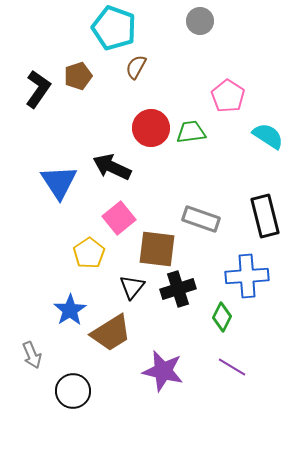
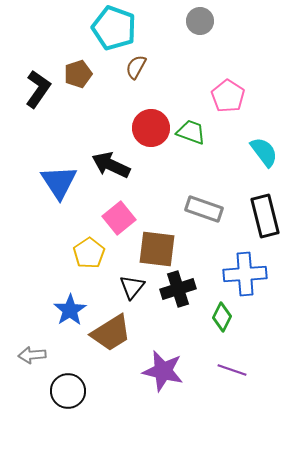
brown pentagon: moved 2 px up
green trapezoid: rotated 28 degrees clockwise
cyan semicircle: moved 4 px left, 16 px down; rotated 20 degrees clockwise
black arrow: moved 1 px left, 2 px up
gray rectangle: moved 3 px right, 10 px up
blue cross: moved 2 px left, 2 px up
gray arrow: rotated 108 degrees clockwise
purple line: moved 3 px down; rotated 12 degrees counterclockwise
black circle: moved 5 px left
